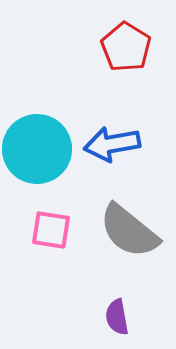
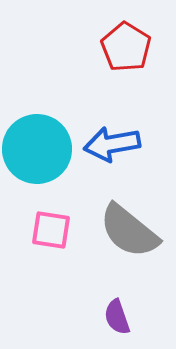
purple semicircle: rotated 9 degrees counterclockwise
